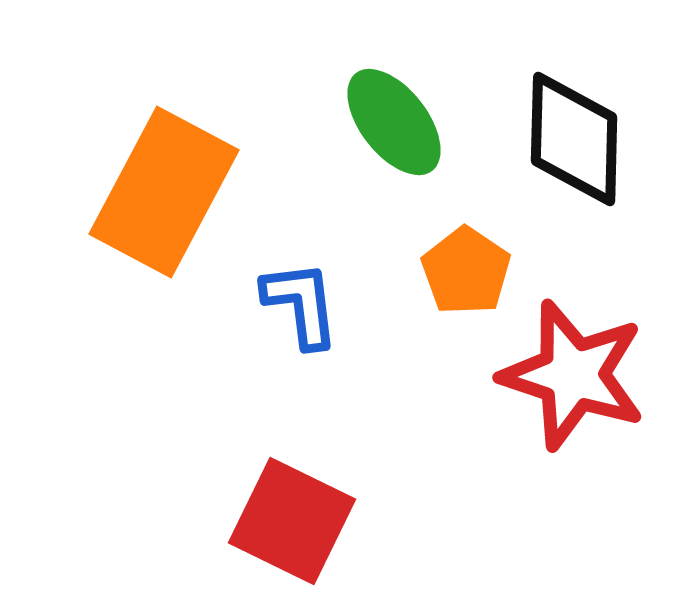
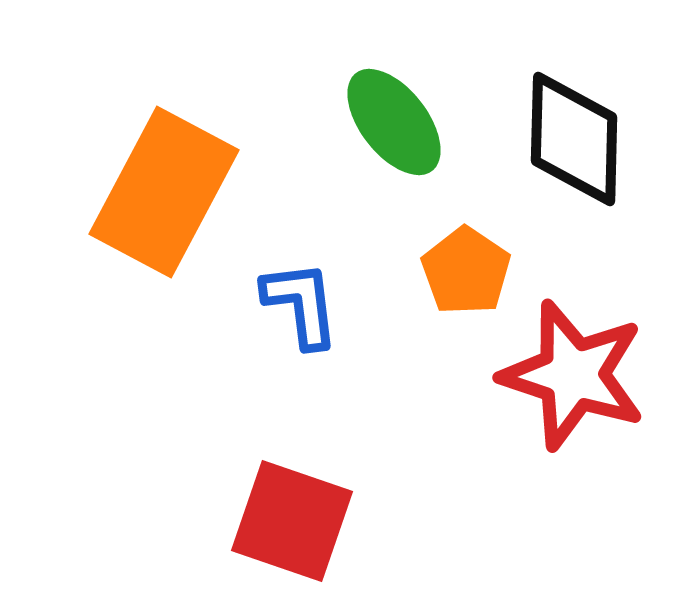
red square: rotated 7 degrees counterclockwise
